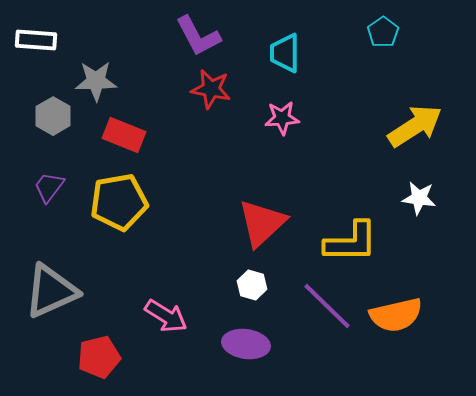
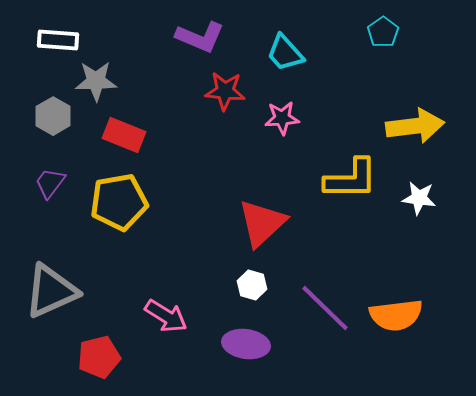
purple L-shape: moved 2 px right, 1 px down; rotated 39 degrees counterclockwise
white rectangle: moved 22 px right
cyan trapezoid: rotated 42 degrees counterclockwise
red star: moved 14 px right, 2 px down; rotated 6 degrees counterclockwise
yellow arrow: rotated 26 degrees clockwise
purple trapezoid: moved 1 px right, 4 px up
yellow L-shape: moved 63 px up
purple line: moved 2 px left, 2 px down
orange semicircle: rotated 6 degrees clockwise
